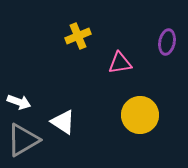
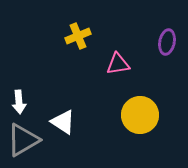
pink triangle: moved 2 px left, 1 px down
white arrow: rotated 65 degrees clockwise
